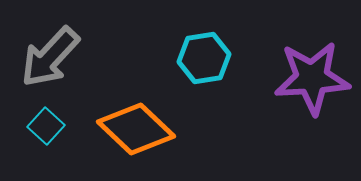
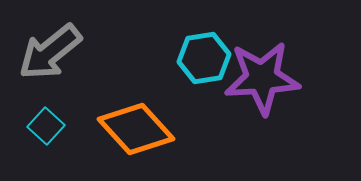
gray arrow: moved 5 px up; rotated 8 degrees clockwise
purple star: moved 50 px left
orange diamond: rotated 4 degrees clockwise
